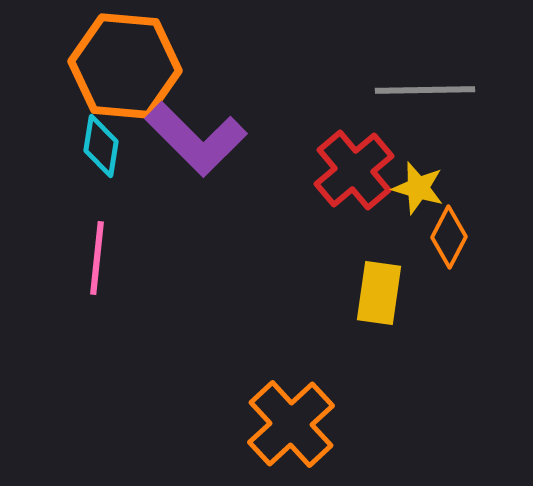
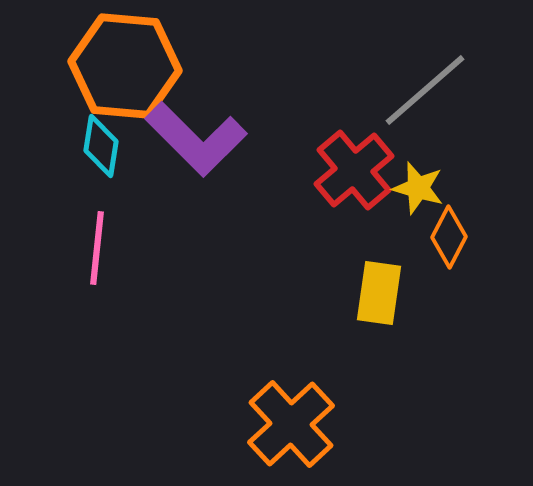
gray line: rotated 40 degrees counterclockwise
pink line: moved 10 px up
